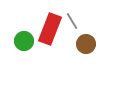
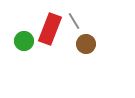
gray line: moved 2 px right
